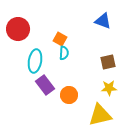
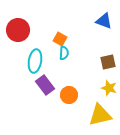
blue triangle: moved 1 px right
red circle: moved 1 px down
yellow star: rotated 21 degrees clockwise
